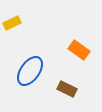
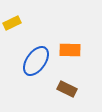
orange rectangle: moved 9 px left; rotated 35 degrees counterclockwise
blue ellipse: moved 6 px right, 10 px up
